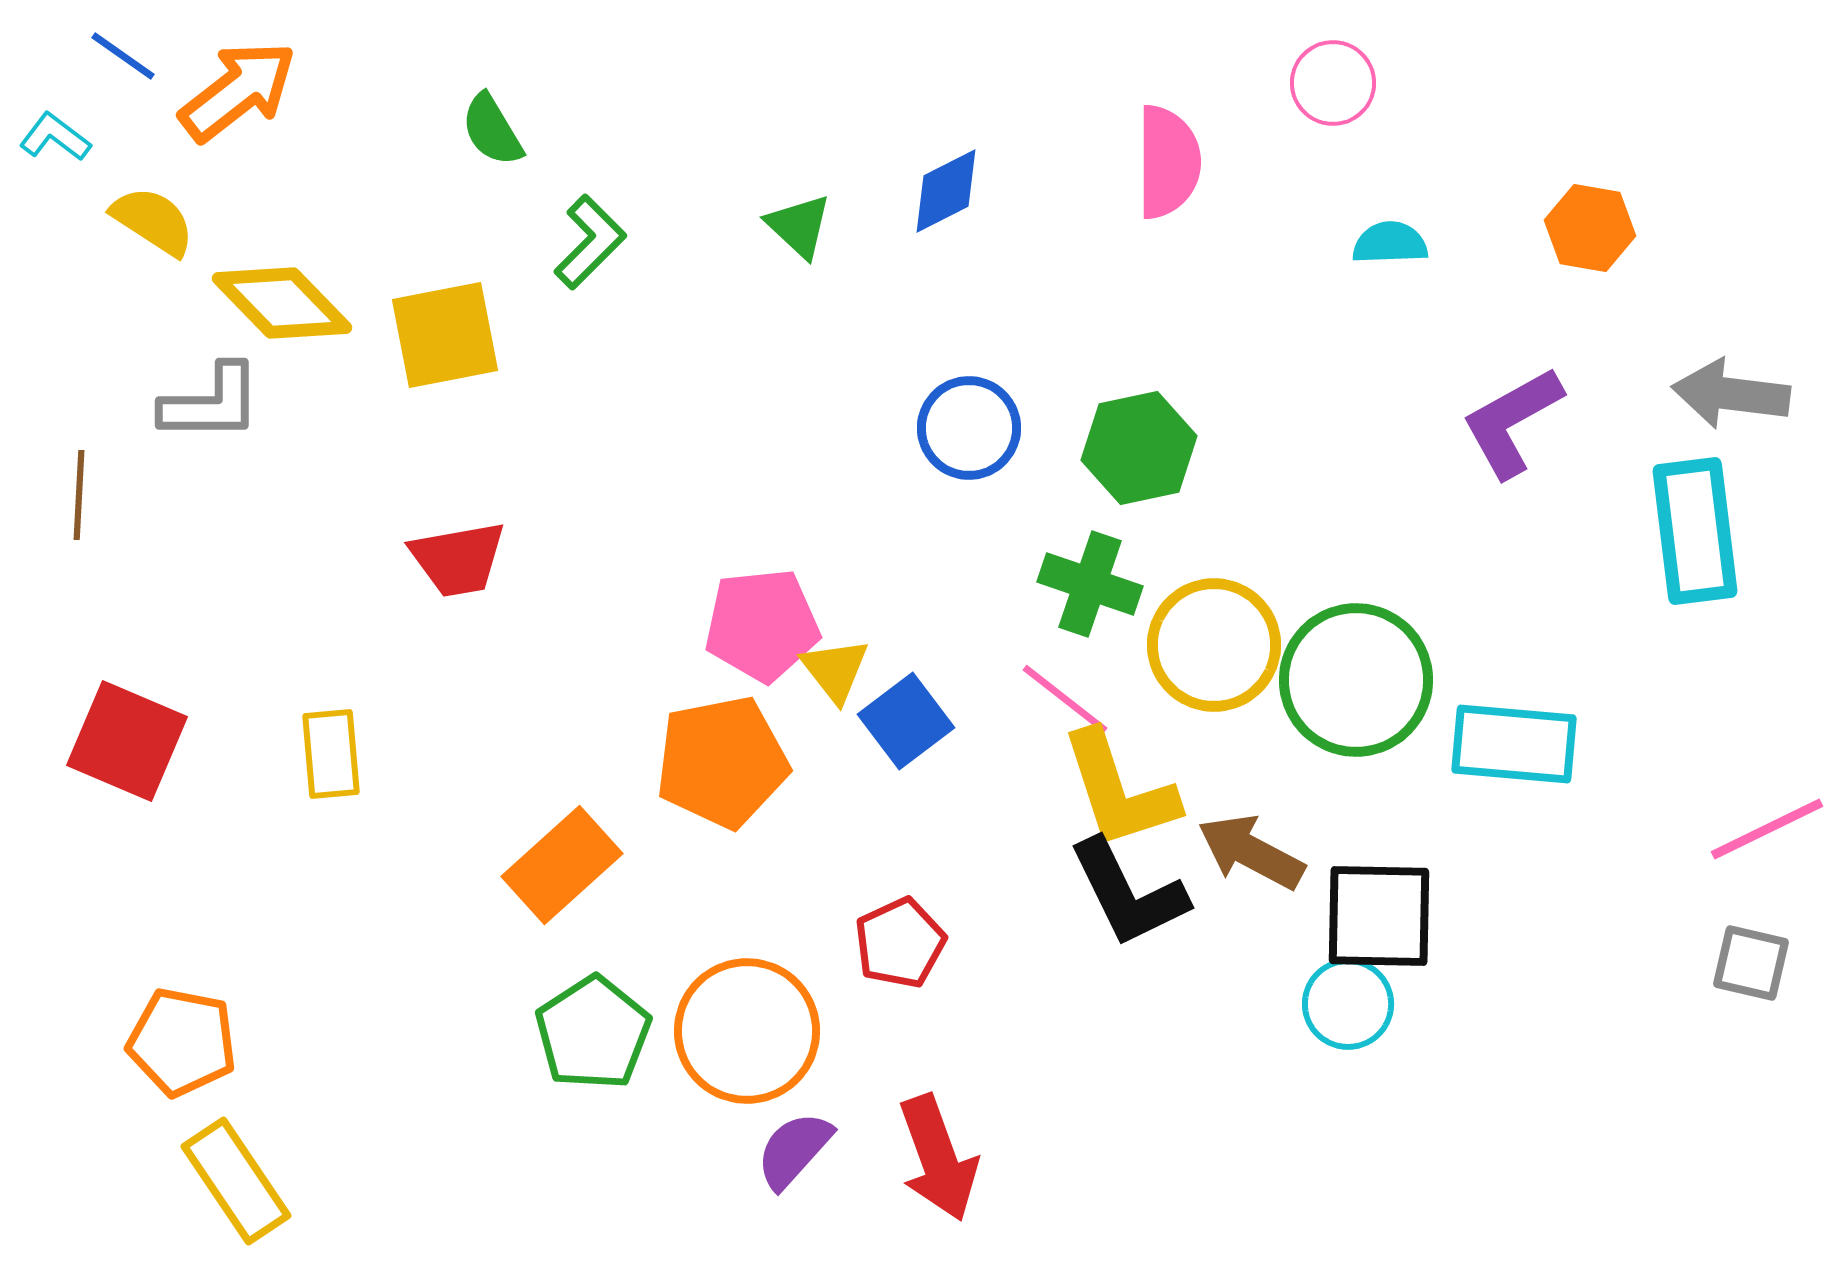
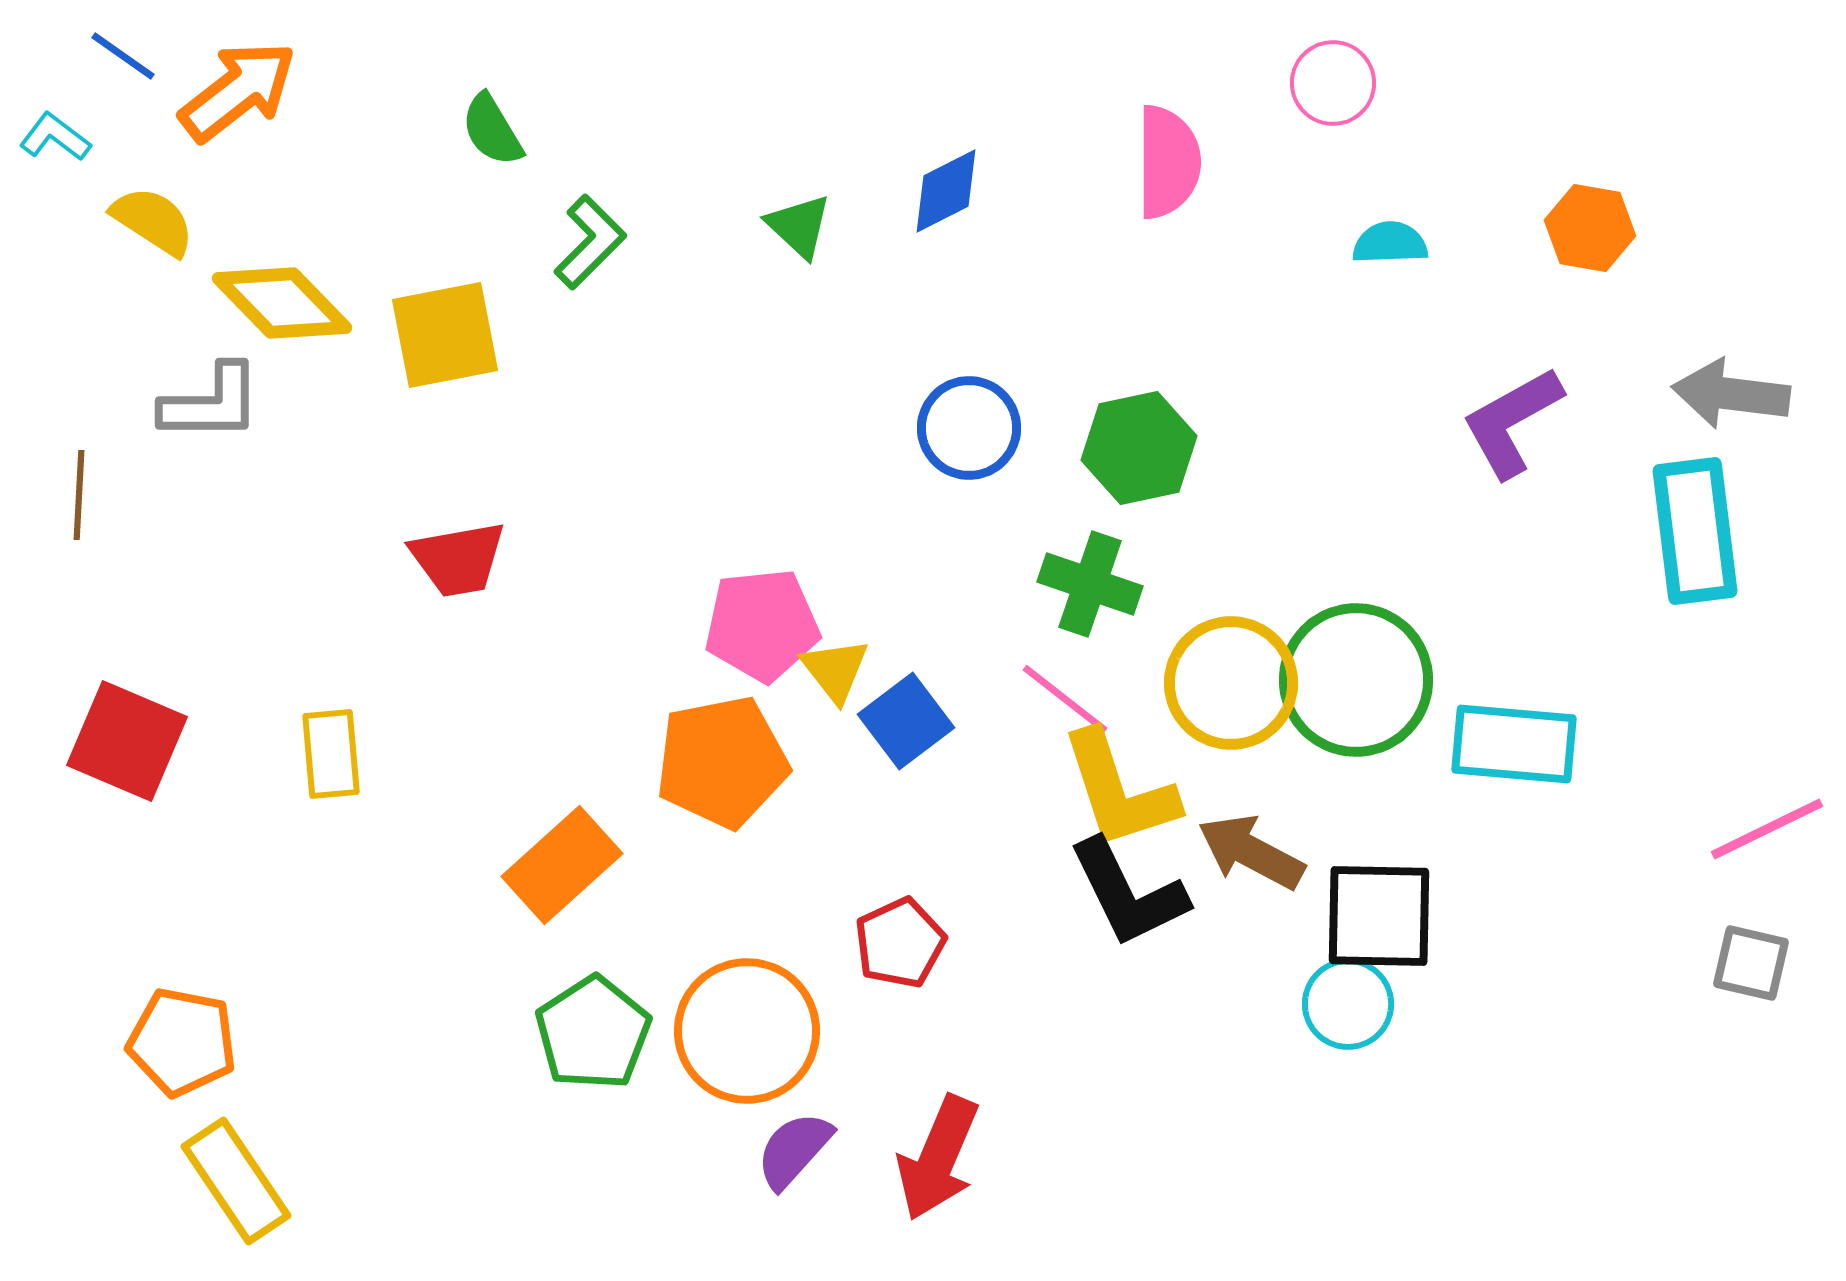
yellow circle at (1214, 645): moved 17 px right, 38 px down
red arrow at (938, 1158): rotated 43 degrees clockwise
